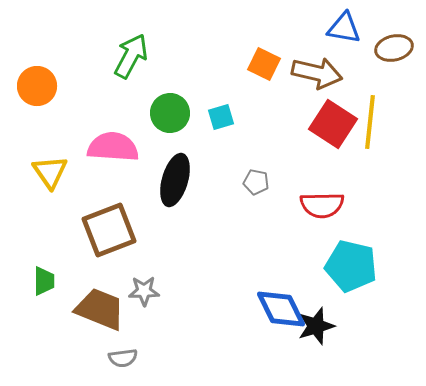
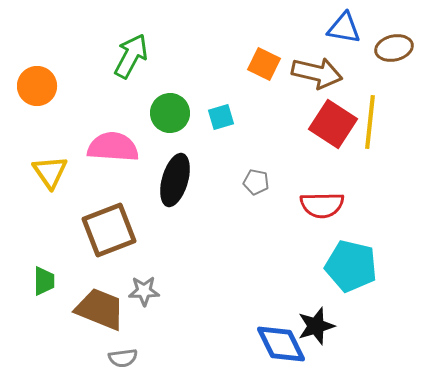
blue diamond: moved 35 px down
